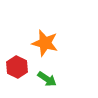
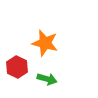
green arrow: rotated 18 degrees counterclockwise
